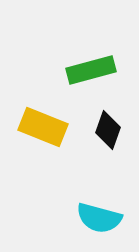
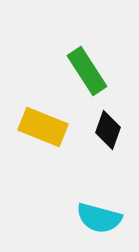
green rectangle: moved 4 px left, 1 px down; rotated 72 degrees clockwise
